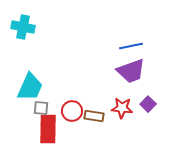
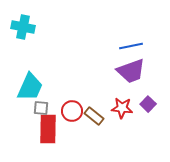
brown rectangle: rotated 30 degrees clockwise
